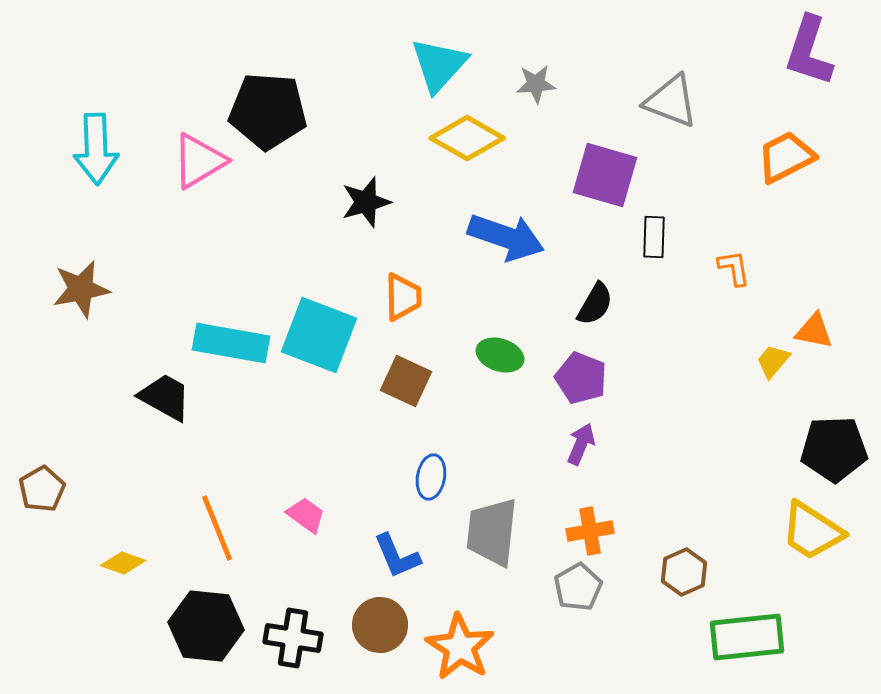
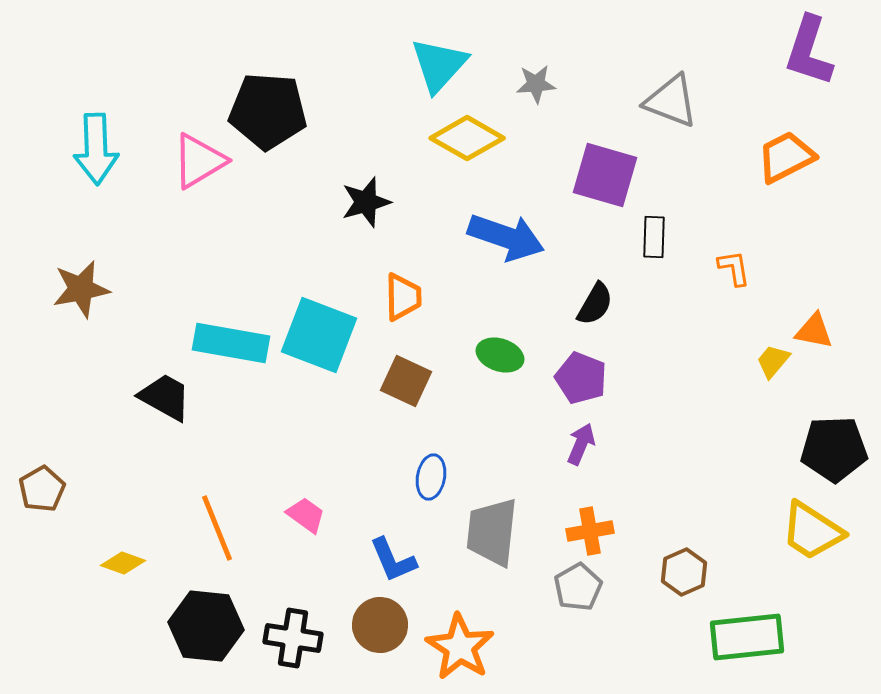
blue L-shape at (397, 556): moved 4 px left, 4 px down
